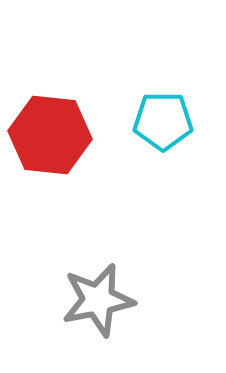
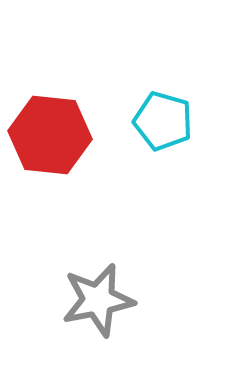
cyan pentagon: rotated 16 degrees clockwise
